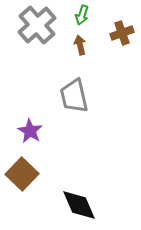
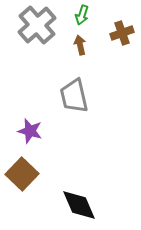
purple star: rotated 15 degrees counterclockwise
